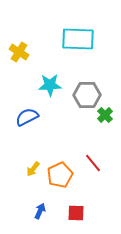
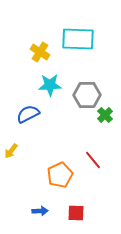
yellow cross: moved 21 px right
blue semicircle: moved 1 px right, 3 px up
red line: moved 3 px up
yellow arrow: moved 22 px left, 18 px up
blue arrow: rotated 63 degrees clockwise
